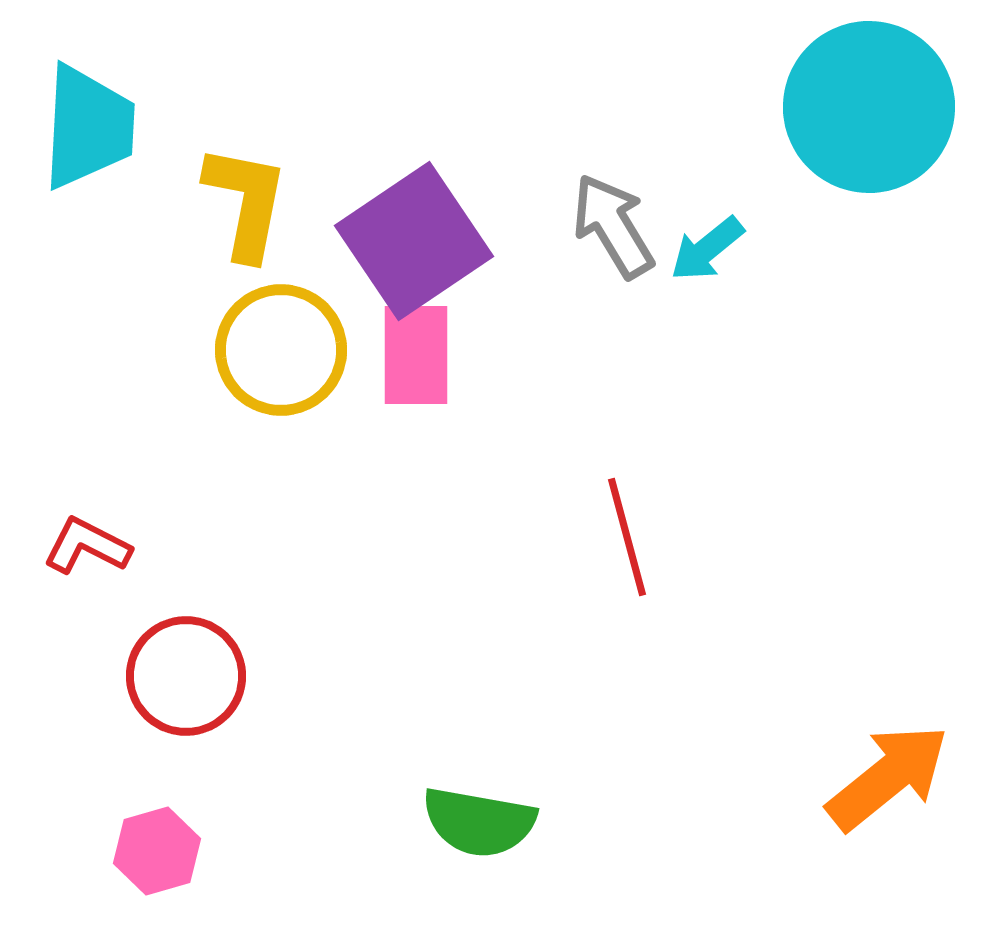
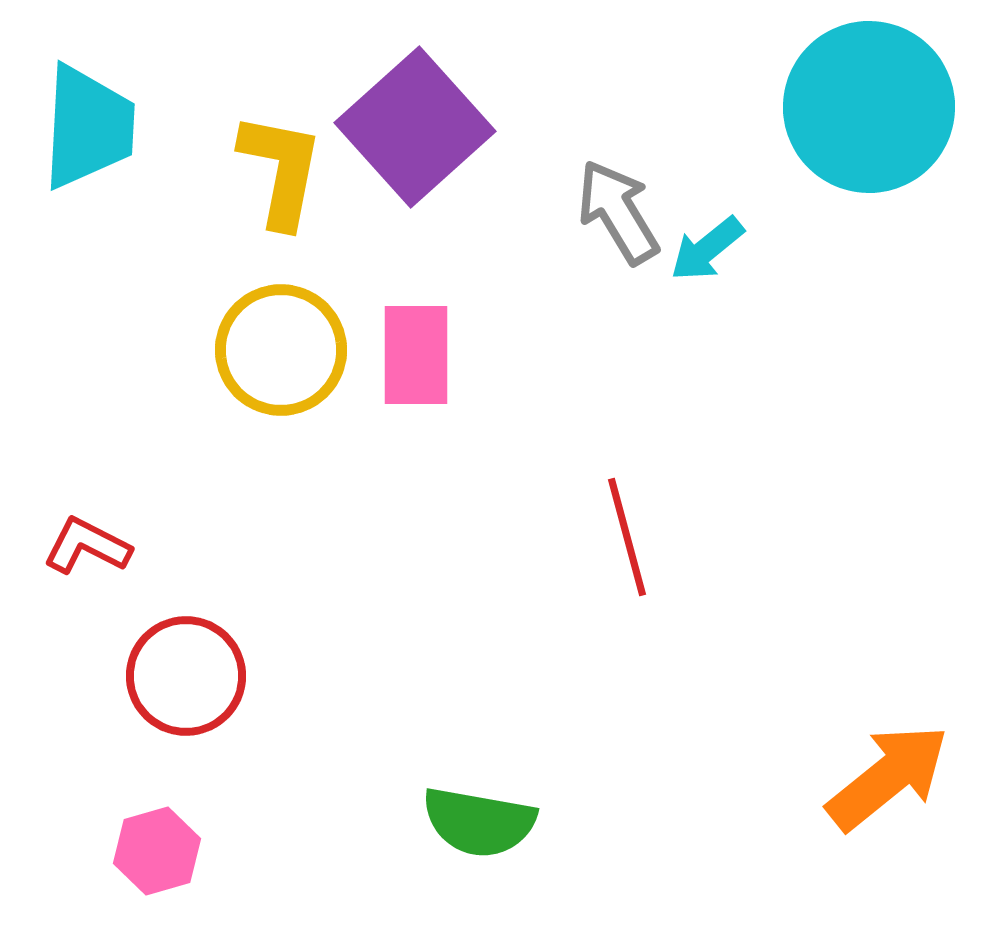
yellow L-shape: moved 35 px right, 32 px up
gray arrow: moved 5 px right, 14 px up
purple square: moved 1 px right, 114 px up; rotated 8 degrees counterclockwise
